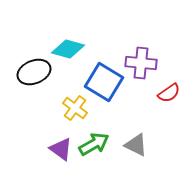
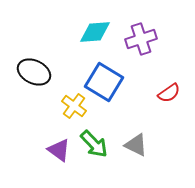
cyan diamond: moved 27 px right, 17 px up; rotated 20 degrees counterclockwise
purple cross: moved 24 px up; rotated 24 degrees counterclockwise
black ellipse: rotated 48 degrees clockwise
yellow cross: moved 1 px left, 2 px up
green arrow: rotated 76 degrees clockwise
purple triangle: moved 2 px left, 1 px down
